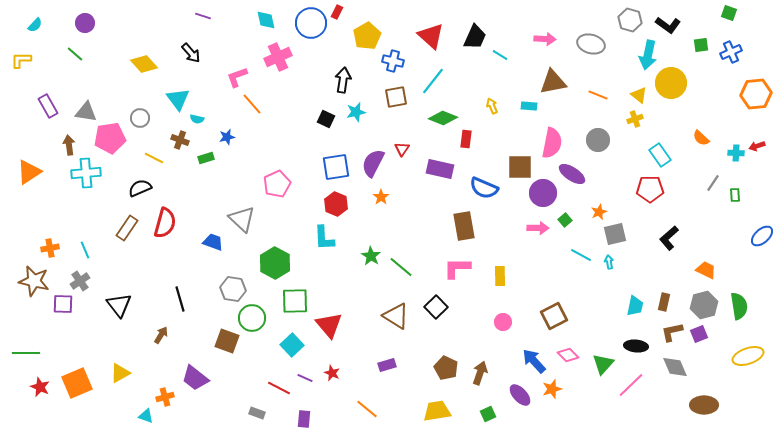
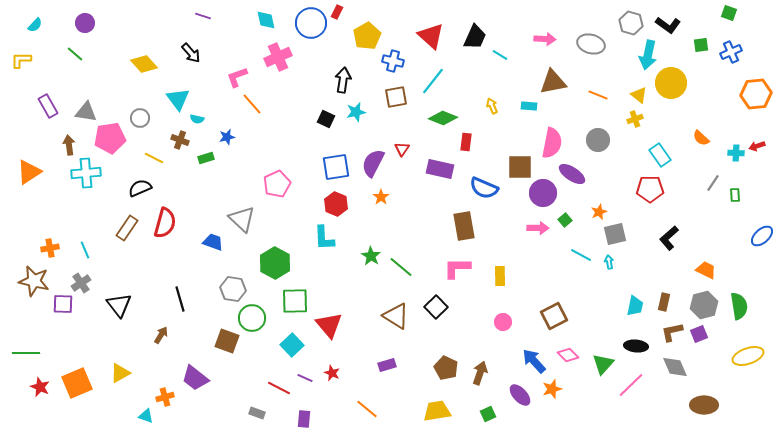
gray hexagon at (630, 20): moved 1 px right, 3 px down
red rectangle at (466, 139): moved 3 px down
gray cross at (80, 281): moved 1 px right, 2 px down
